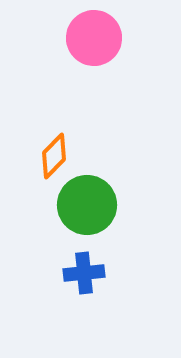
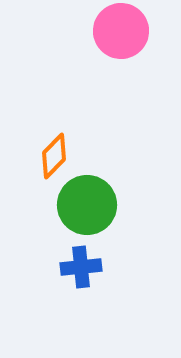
pink circle: moved 27 px right, 7 px up
blue cross: moved 3 px left, 6 px up
